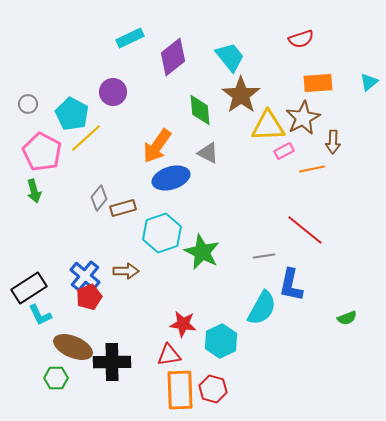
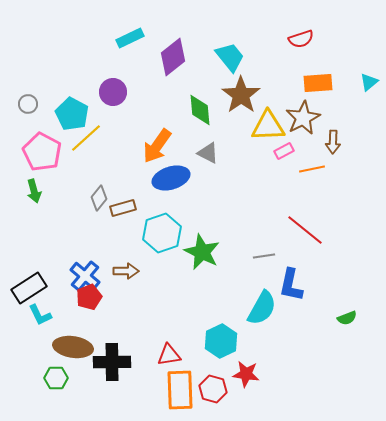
red star at (183, 324): moved 63 px right, 50 px down
brown ellipse at (73, 347): rotated 15 degrees counterclockwise
